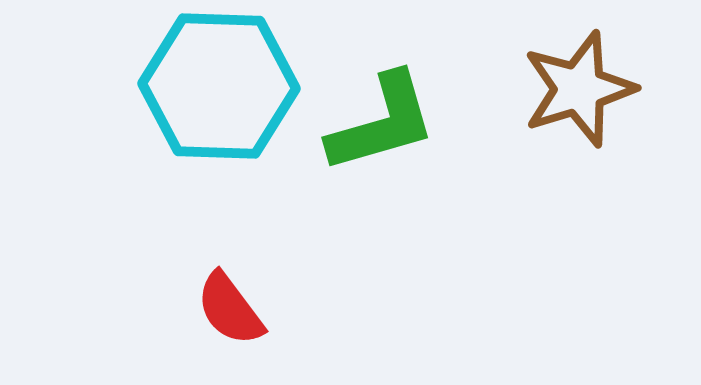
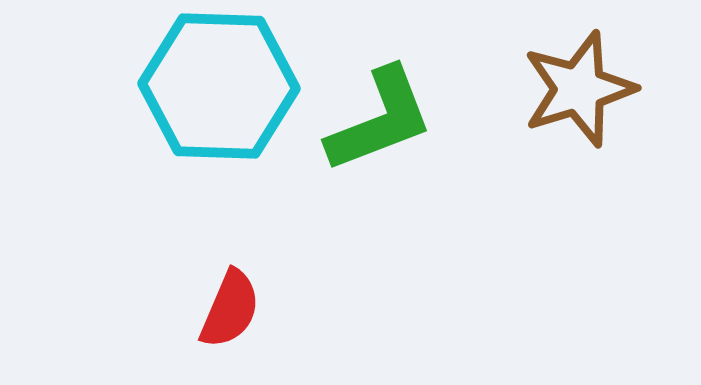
green L-shape: moved 2 px left, 3 px up; rotated 5 degrees counterclockwise
red semicircle: rotated 120 degrees counterclockwise
